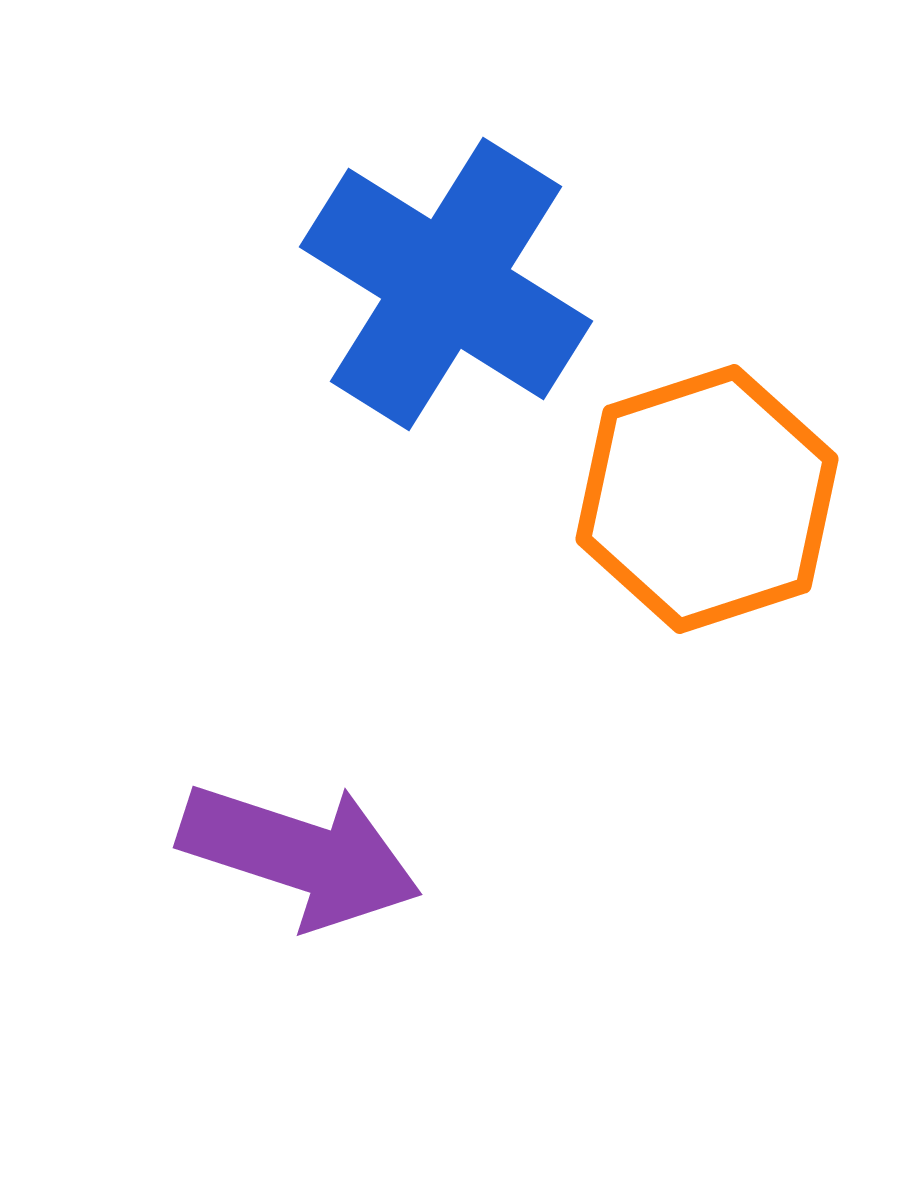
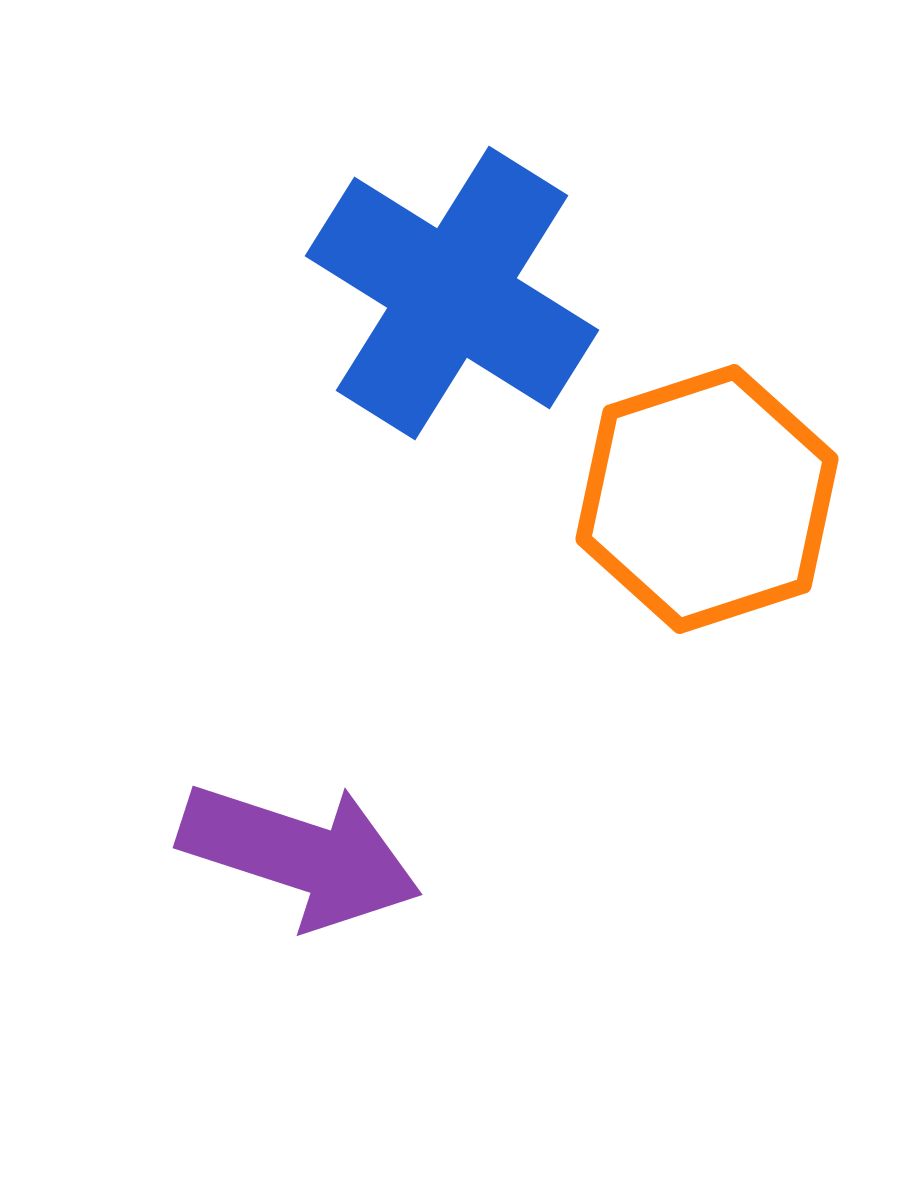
blue cross: moved 6 px right, 9 px down
